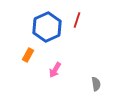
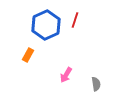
red line: moved 2 px left
blue hexagon: moved 1 px left, 2 px up
pink arrow: moved 11 px right, 5 px down
